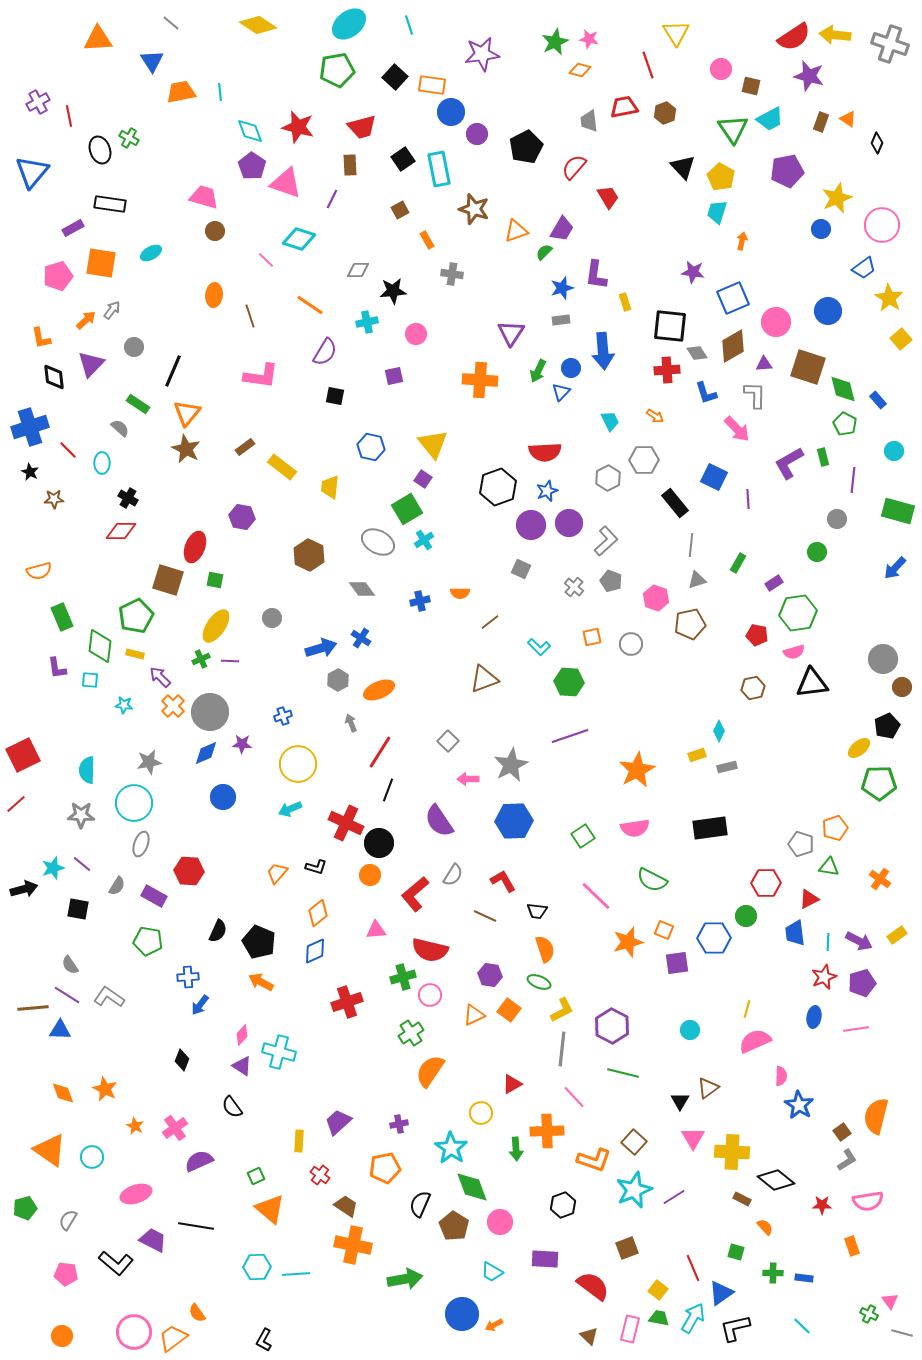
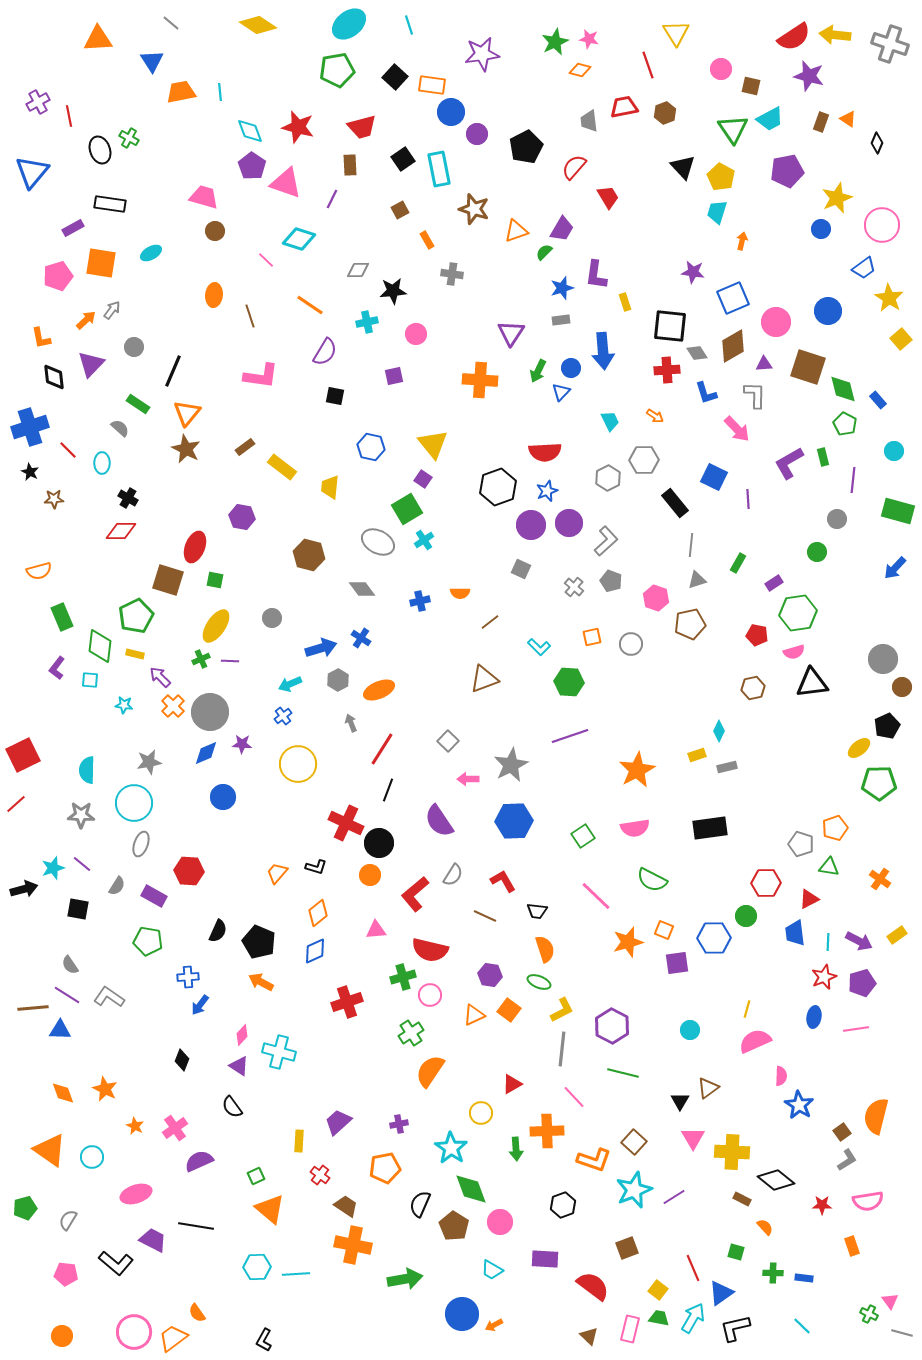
brown hexagon at (309, 555): rotated 12 degrees counterclockwise
purple L-shape at (57, 668): rotated 45 degrees clockwise
blue cross at (283, 716): rotated 18 degrees counterclockwise
red line at (380, 752): moved 2 px right, 3 px up
cyan arrow at (290, 809): moved 125 px up
purple triangle at (242, 1066): moved 3 px left
green diamond at (472, 1187): moved 1 px left, 2 px down
cyan trapezoid at (492, 1272): moved 2 px up
